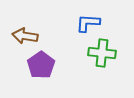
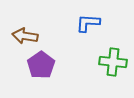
green cross: moved 11 px right, 9 px down
